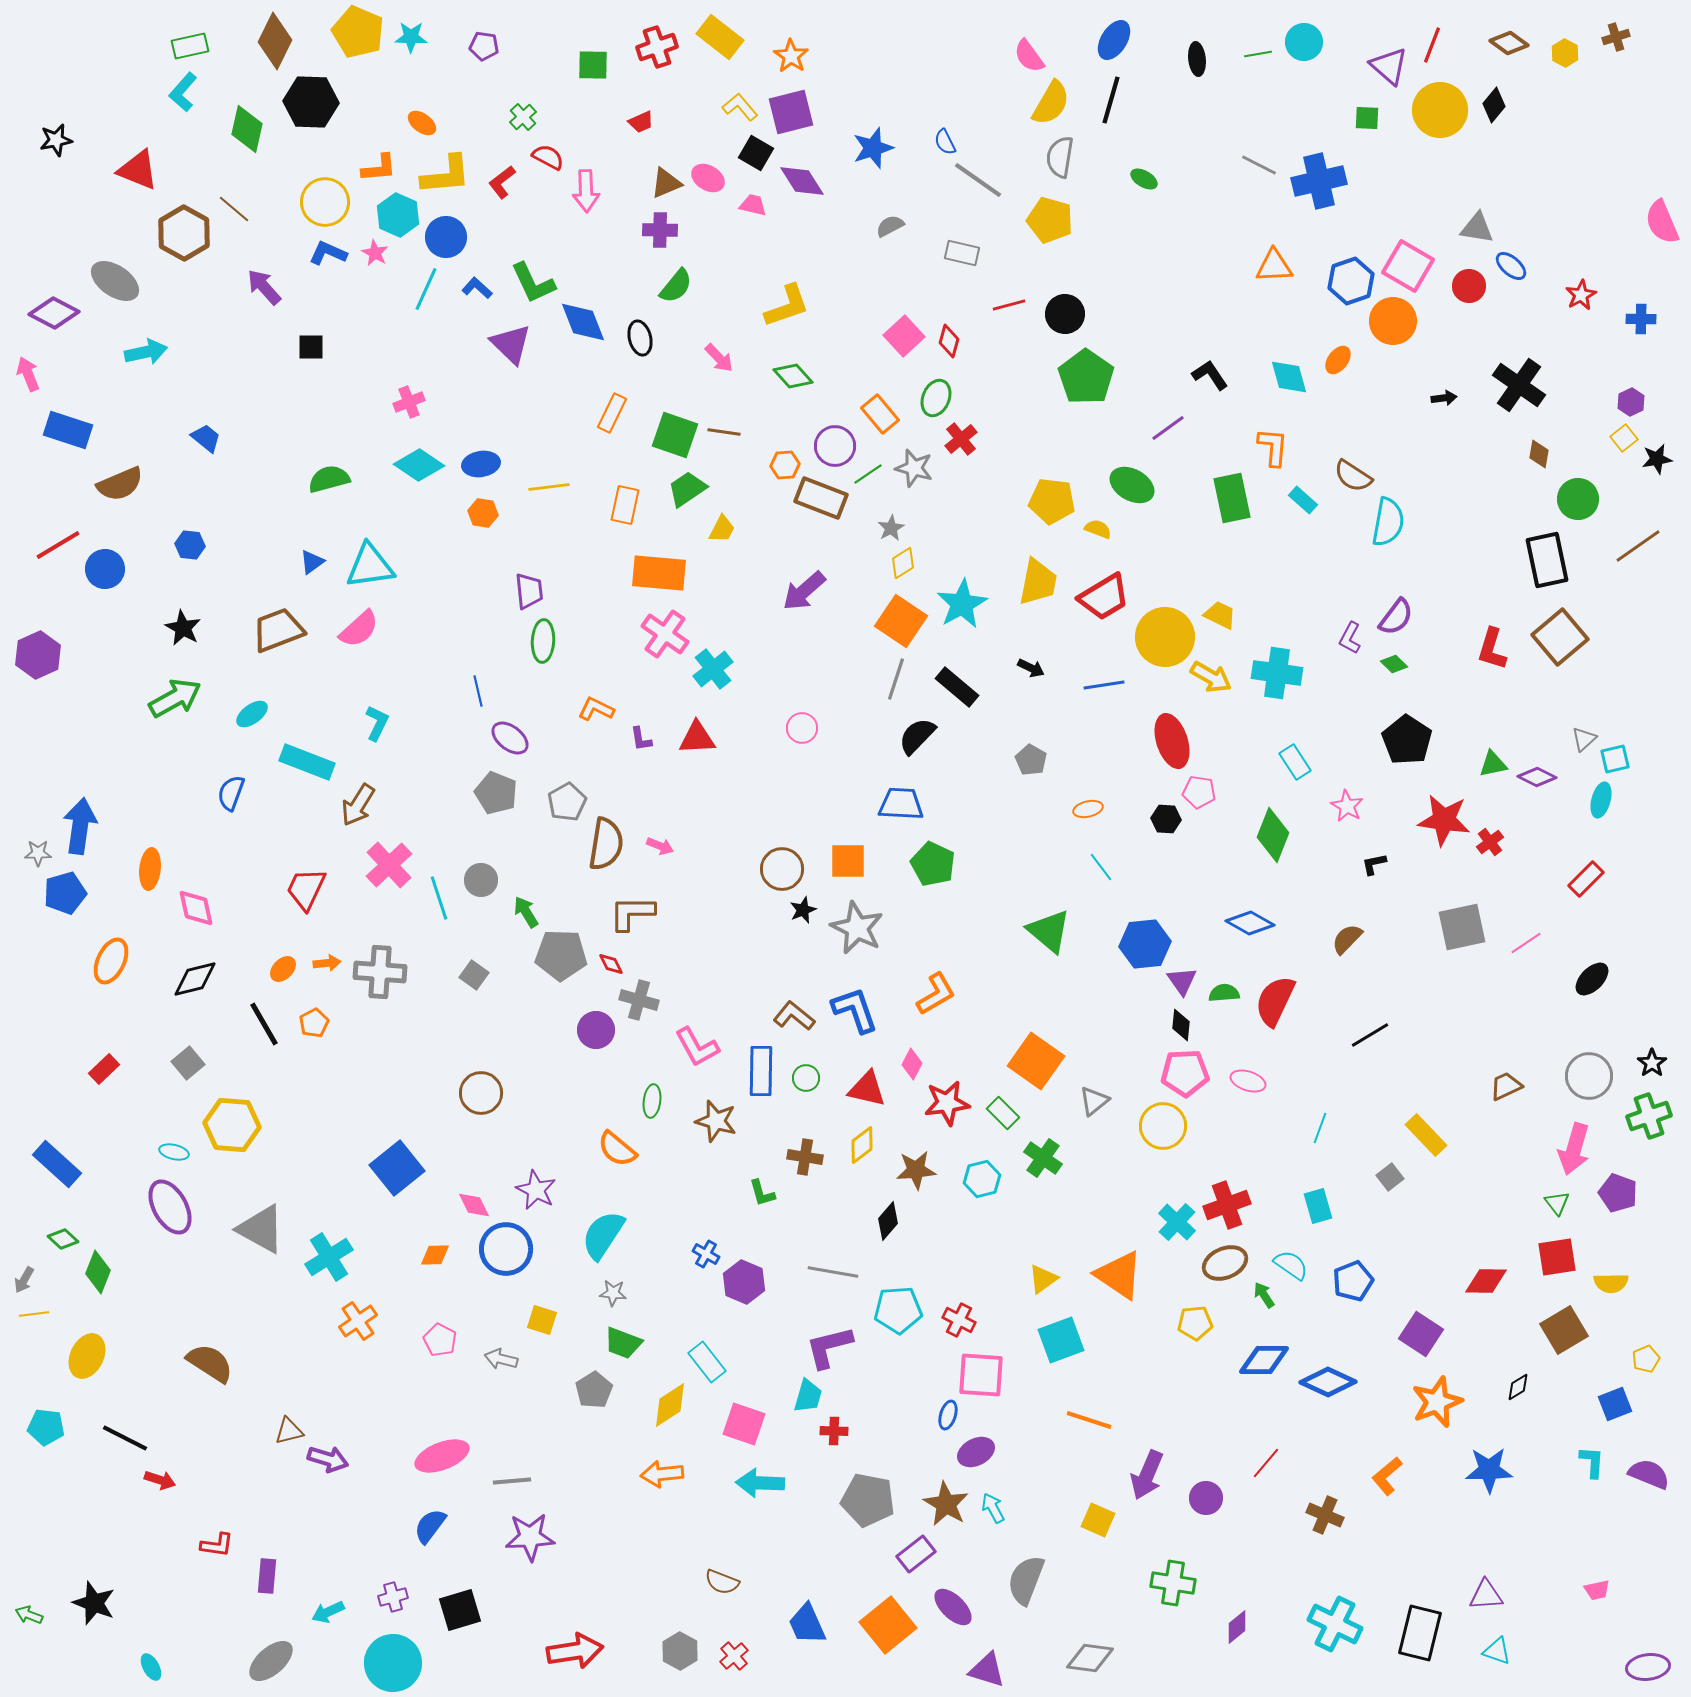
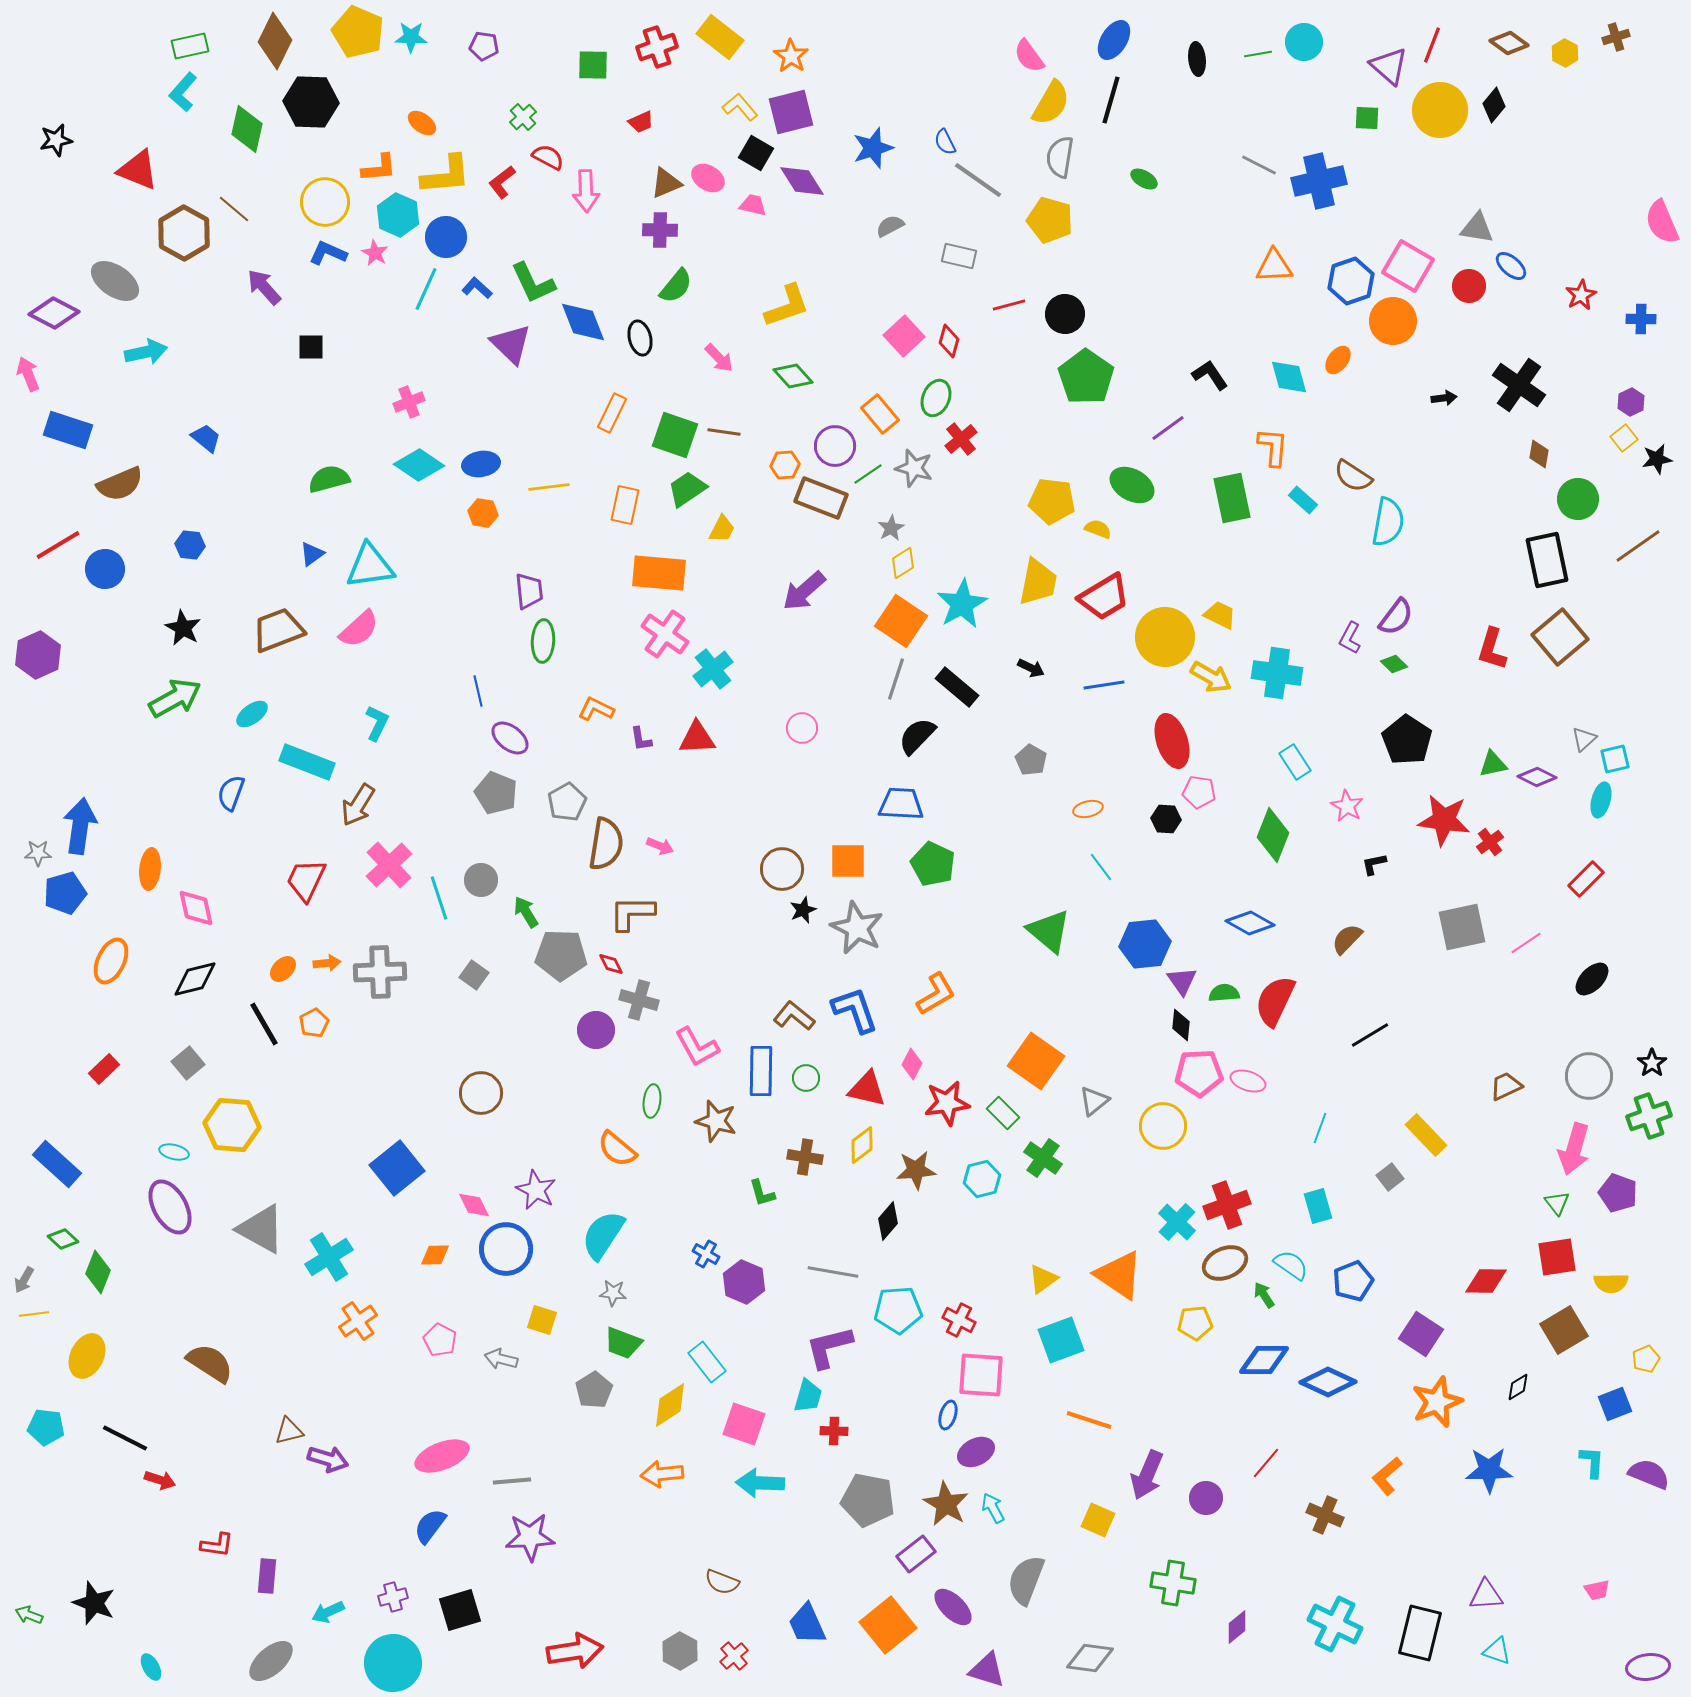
gray rectangle at (962, 253): moved 3 px left, 3 px down
blue triangle at (312, 562): moved 8 px up
red trapezoid at (306, 889): moved 9 px up
gray cross at (380, 972): rotated 6 degrees counterclockwise
pink pentagon at (1185, 1073): moved 14 px right
